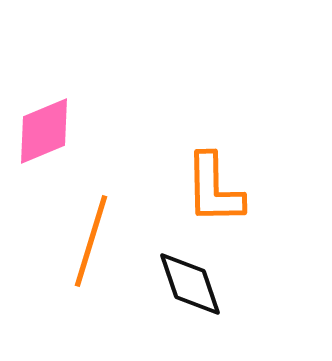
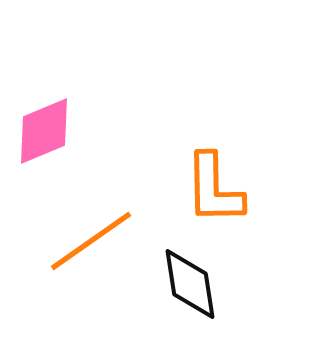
orange line: rotated 38 degrees clockwise
black diamond: rotated 10 degrees clockwise
